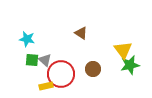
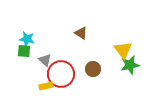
green square: moved 8 px left, 9 px up
